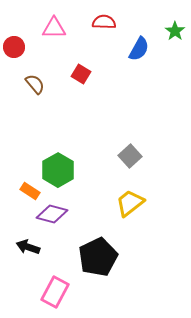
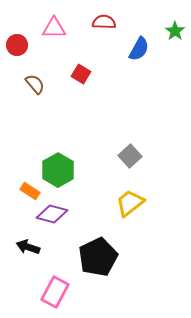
red circle: moved 3 px right, 2 px up
